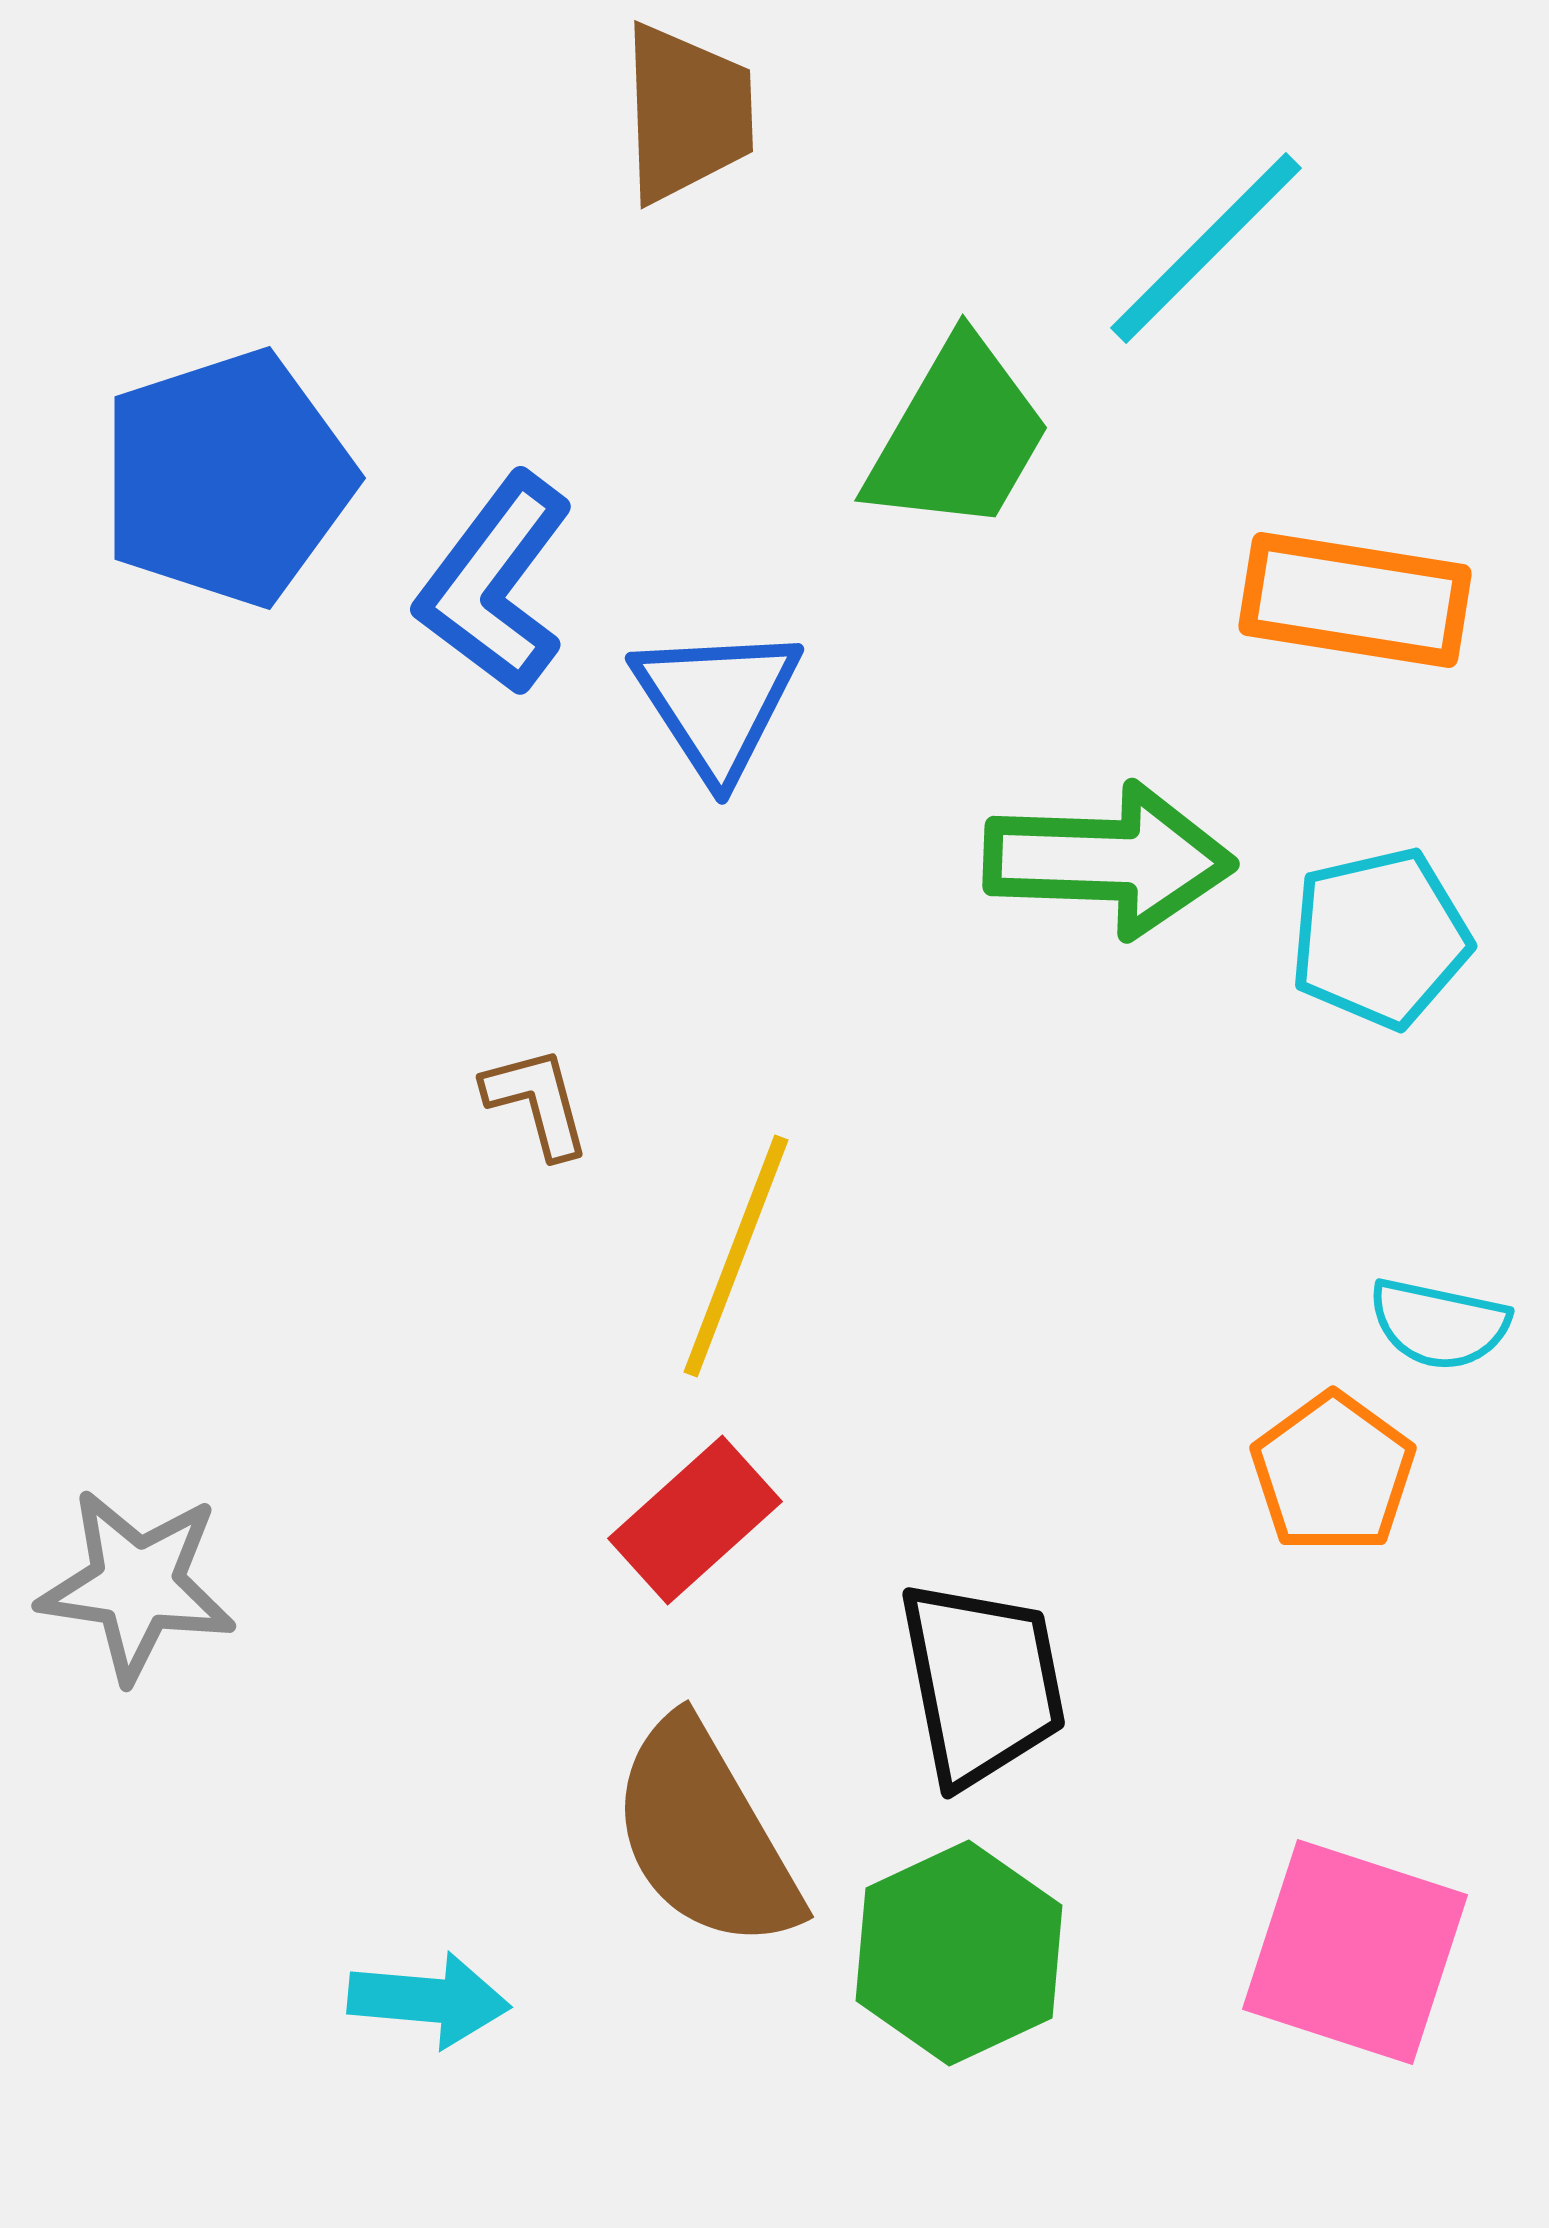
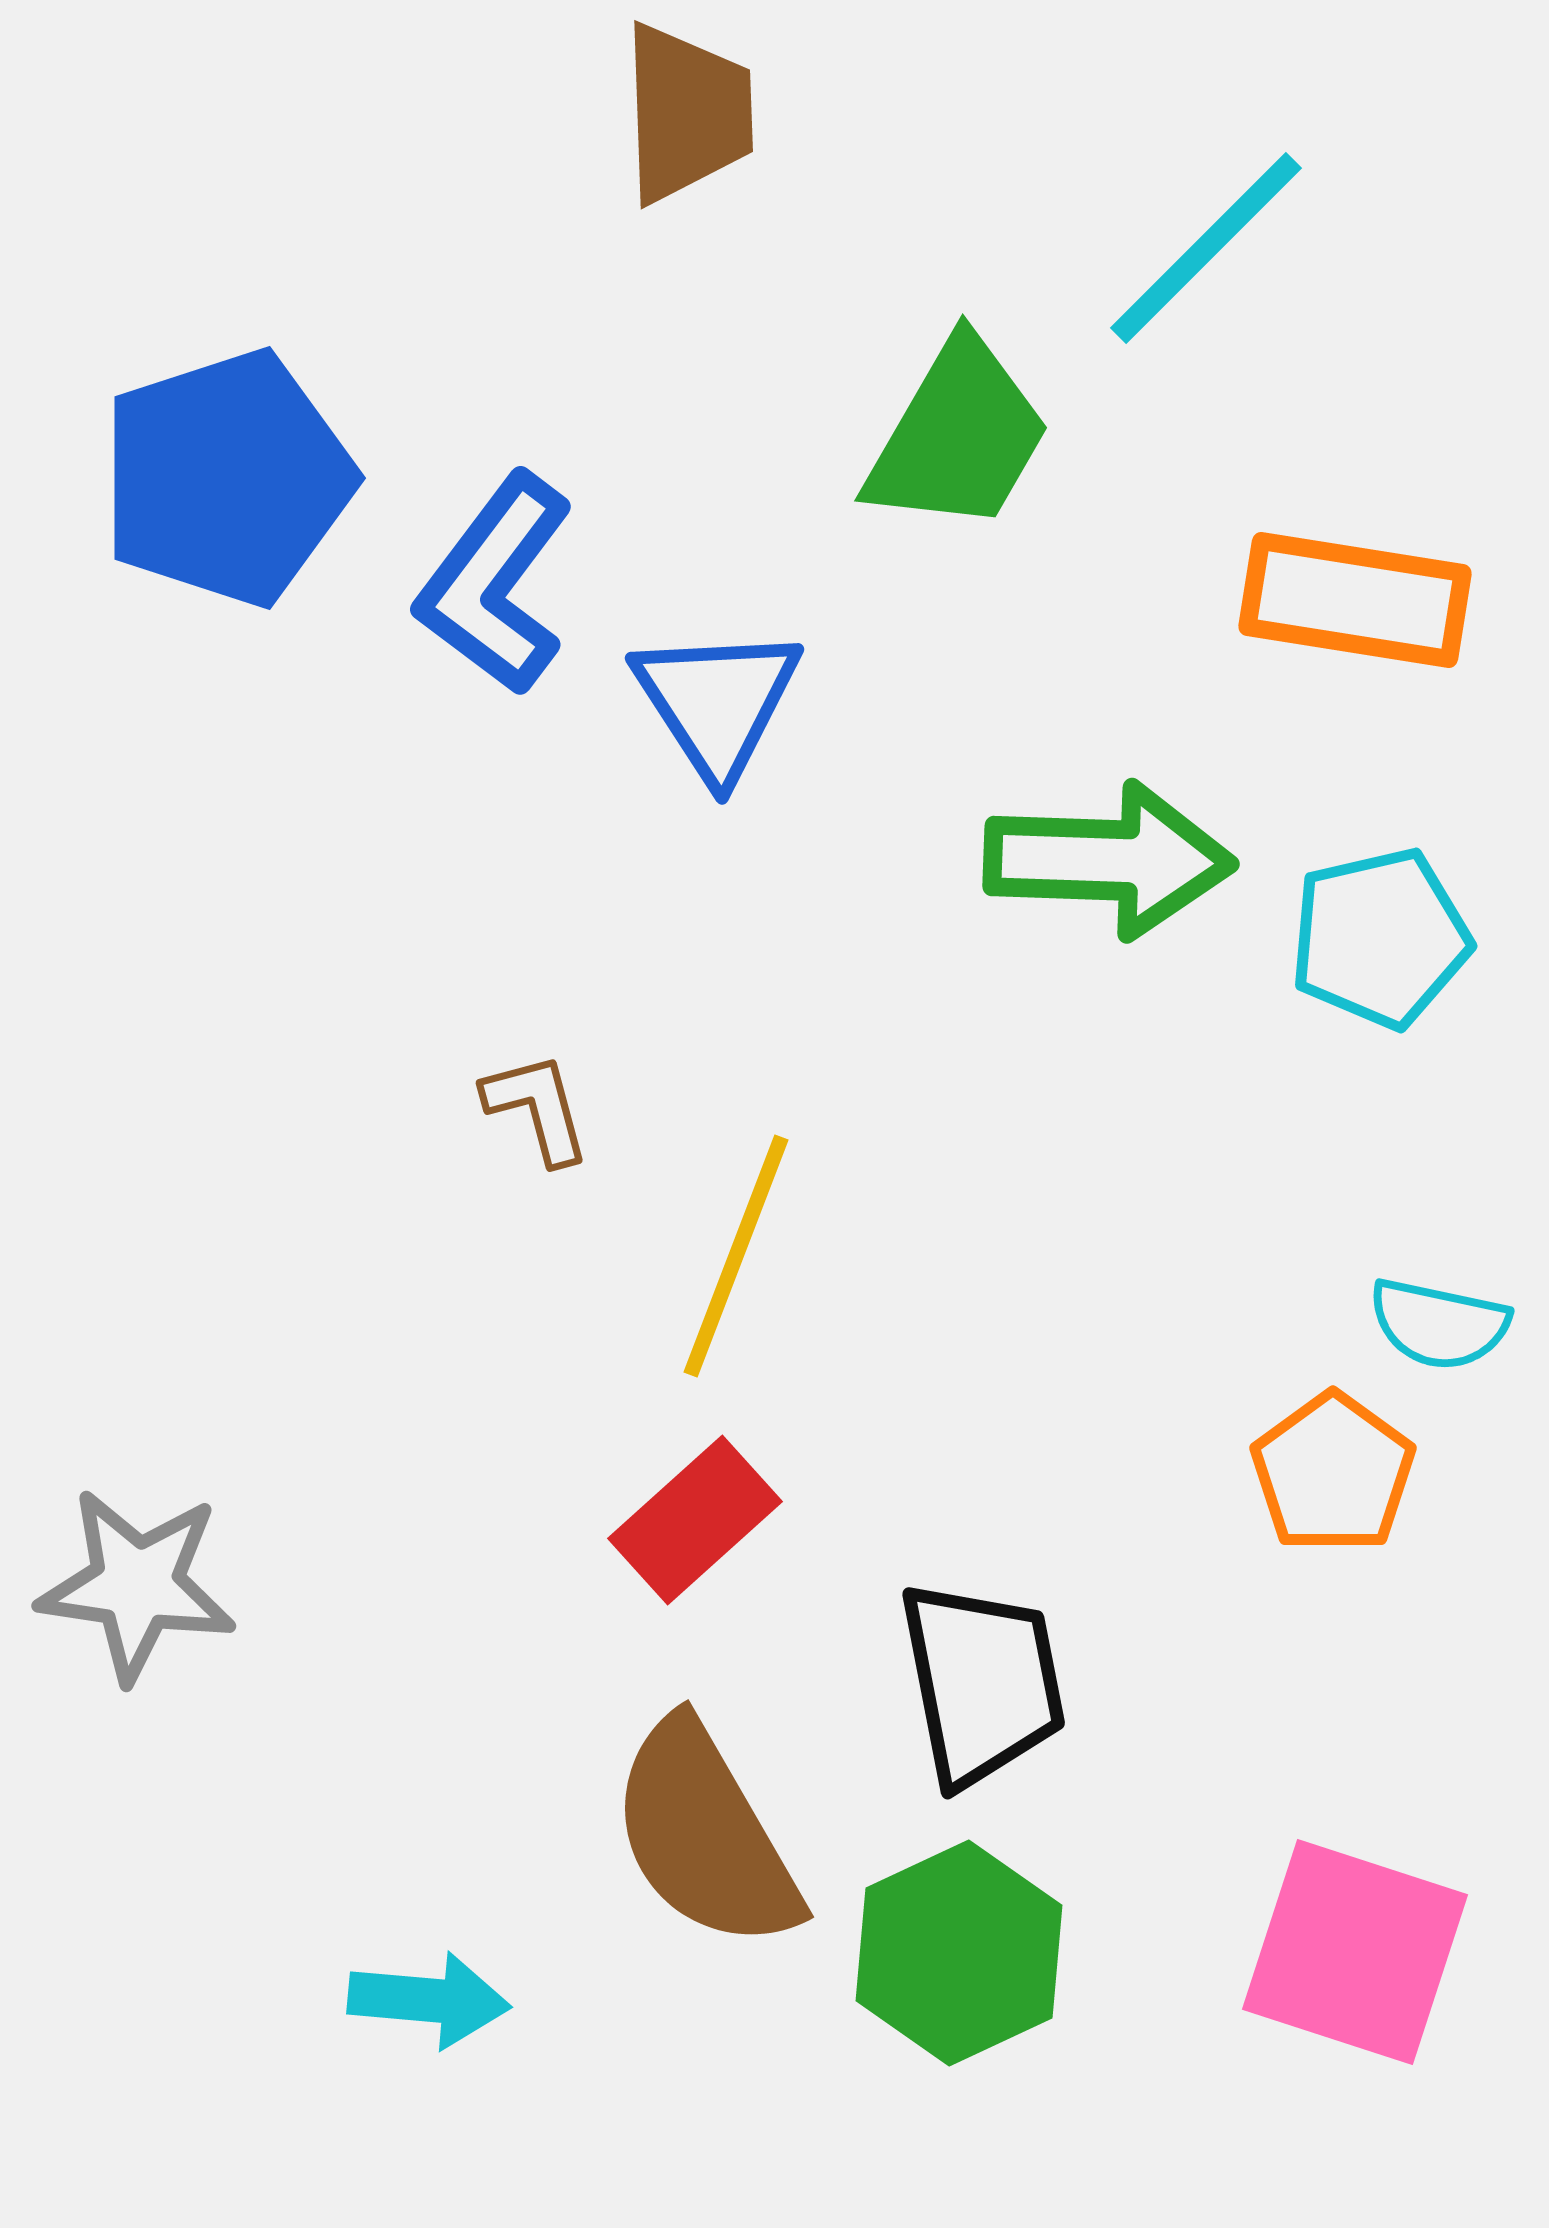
brown L-shape: moved 6 px down
